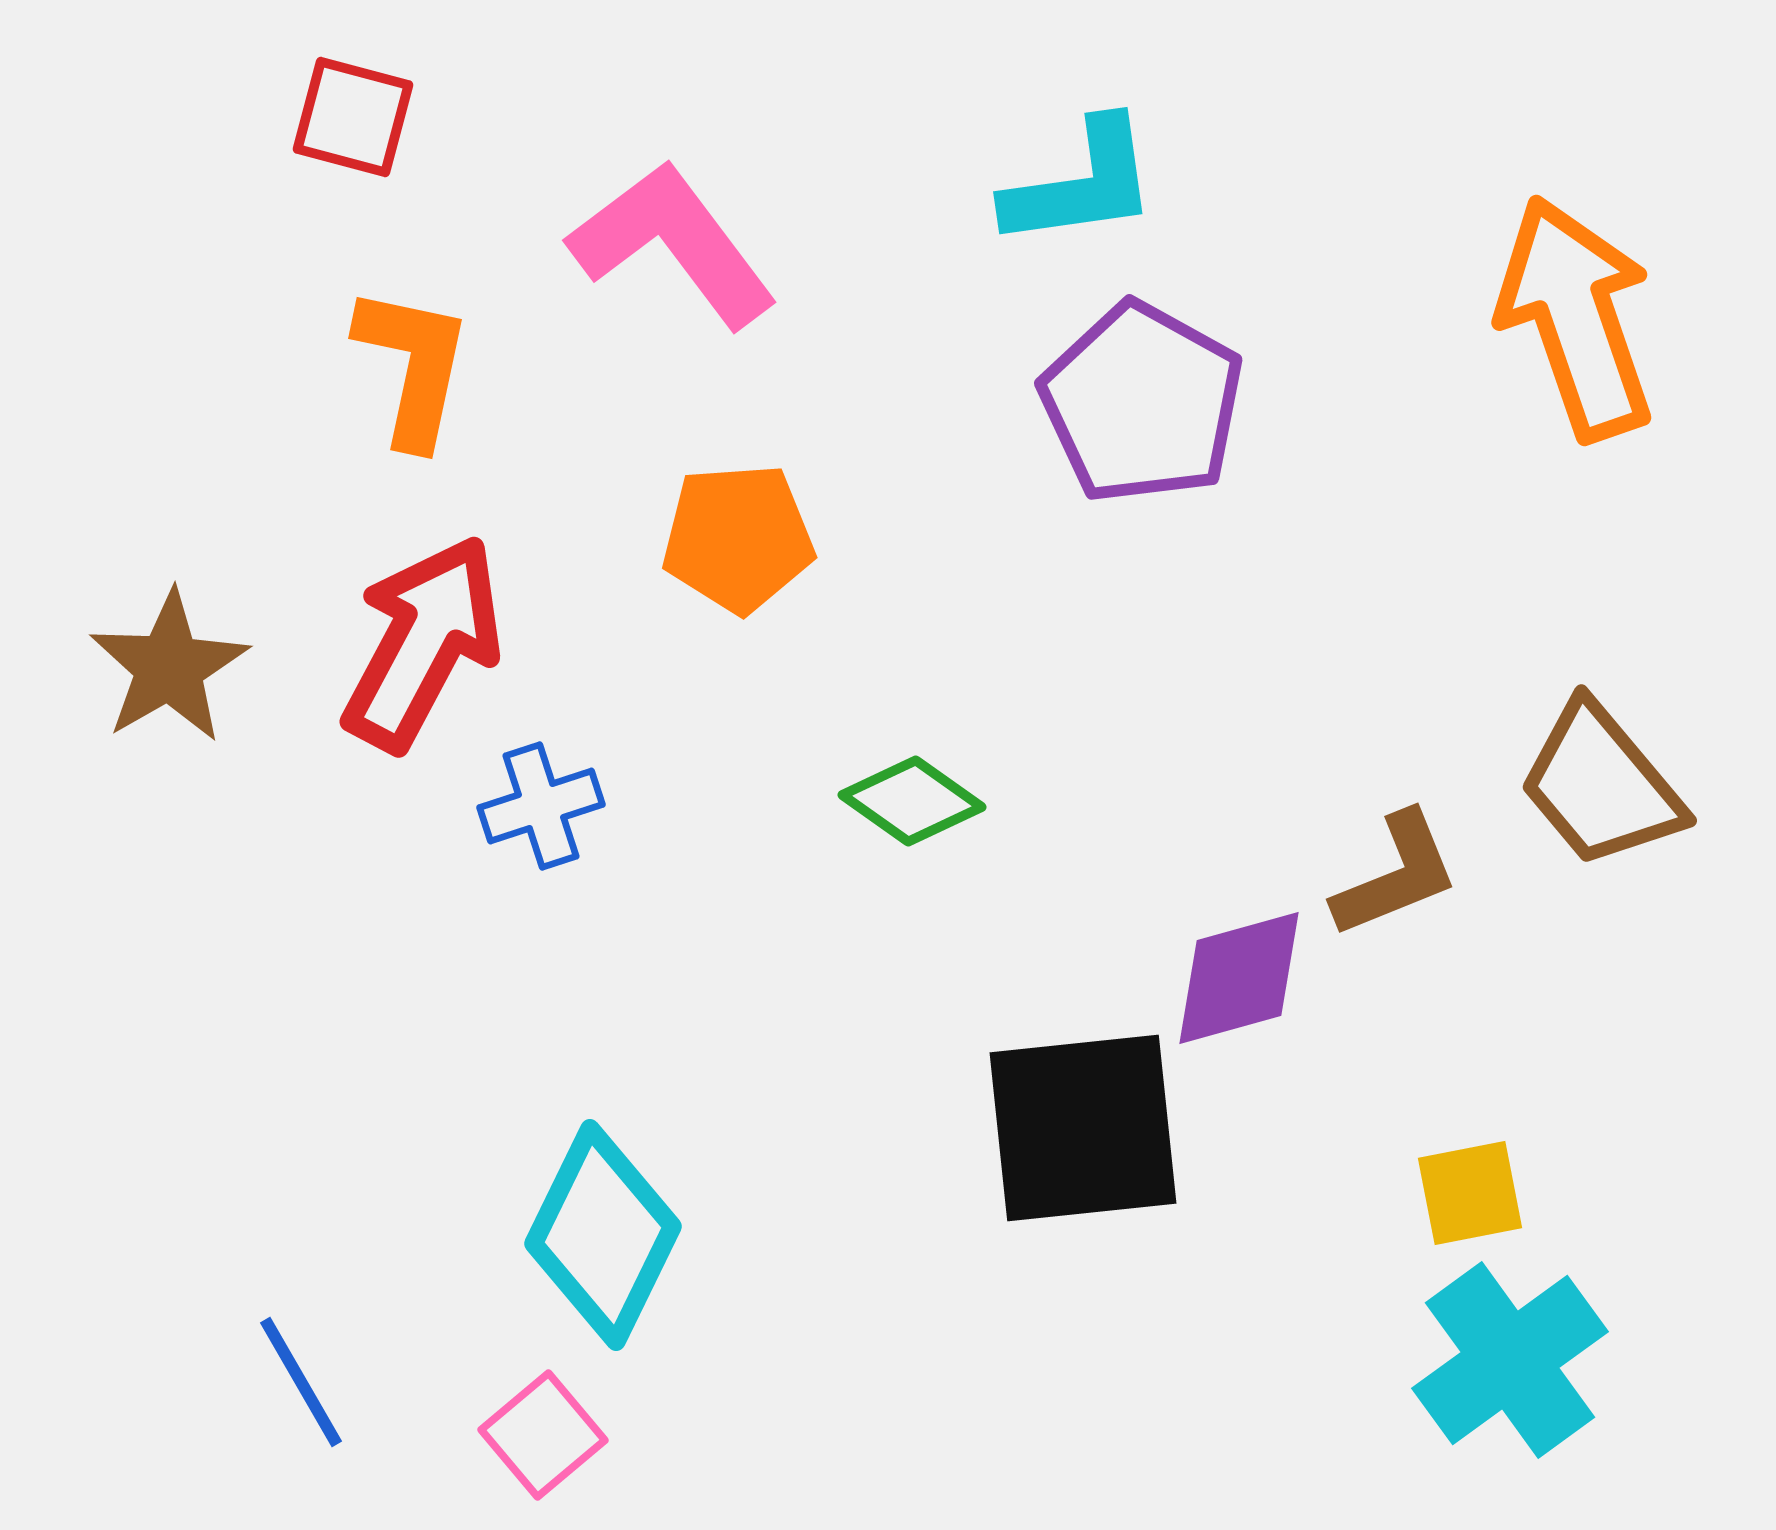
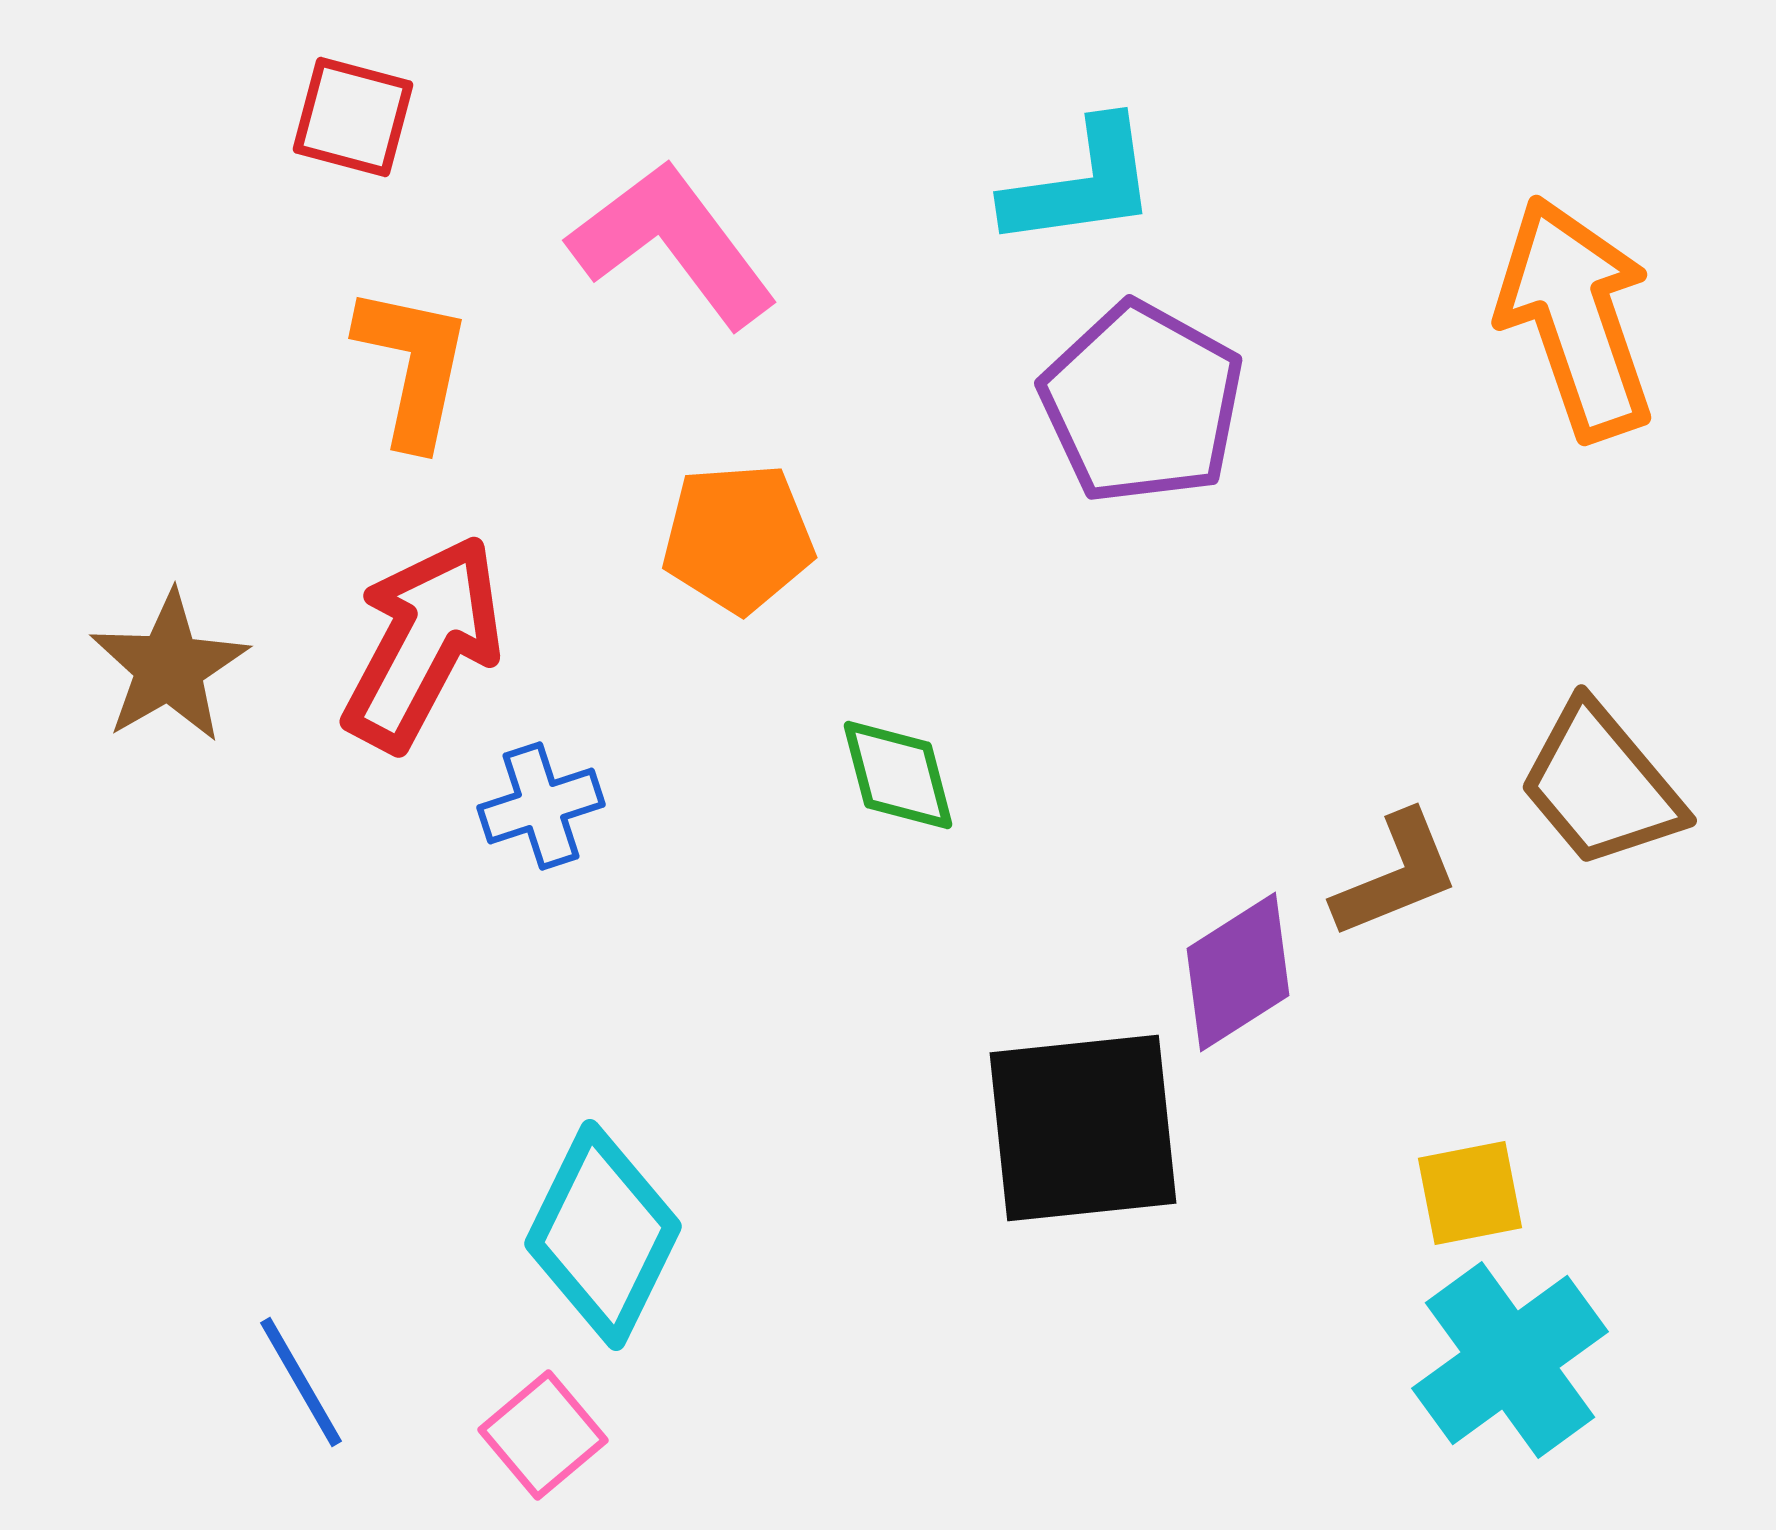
green diamond: moved 14 px left, 26 px up; rotated 40 degrees clockwise
purple diamond: moved 1 px left, 6 px up; rotated 17 degrees counterclockwise
